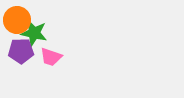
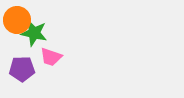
purple pentagon: moved 1 px right, 18 px down
